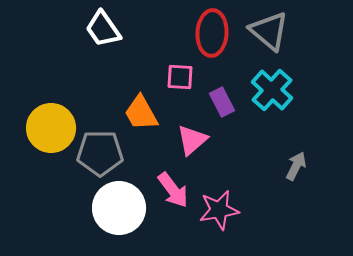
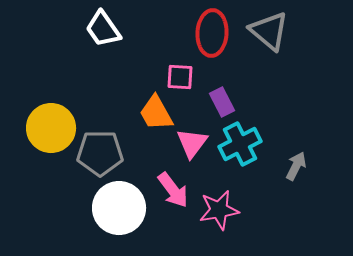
cyan cross: moved 32 px left, 54 px down; rotated 21 degrees clockwise
orange trapezoid: moved 15 px right
pink triangle: moved 3 px down; rotated 12 degrees counterclockwise
